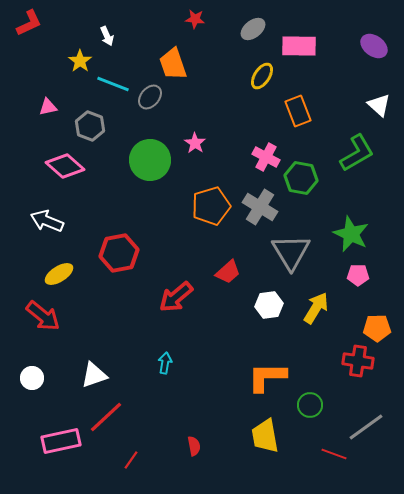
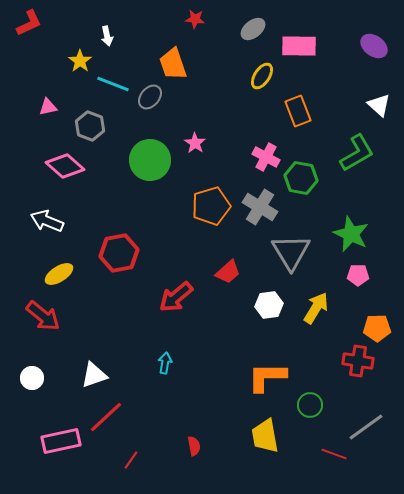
white arrow at (107, 36): rotated 12 degrees clockwise
